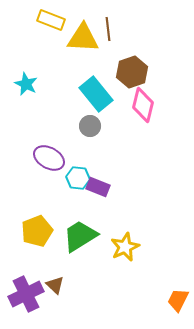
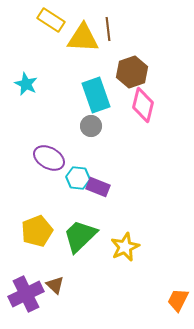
yellow rectangle: rotated 12 degrees clockwise
cyan rectangle: moved 1 px down; rotated 20 degrees clockwise
gray circle: moved 1 px right
green trapezoid: rotated 12 degrees counterclockwise
